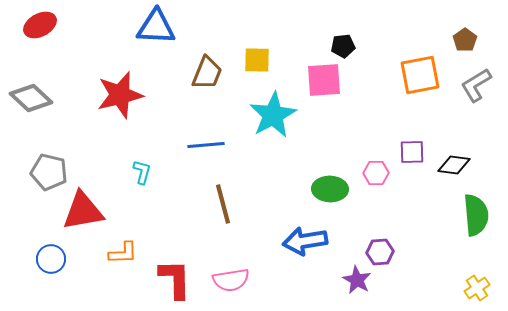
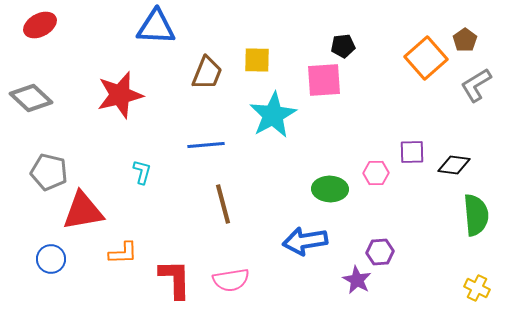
orange square: moved 6 px right, 17 px up; rotated 30 degrees counterclockwise
yellow cross: rotated 30 degrees counterclockwise
